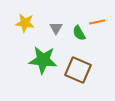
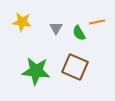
yellow star: moved 3 px left, 1 px up
green star: moved 7 px left, 11 px down
brown square: moved 3 px left, 3 px up
